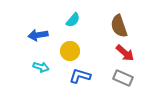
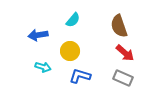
cyan arrow: moved 2 px right
